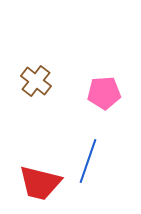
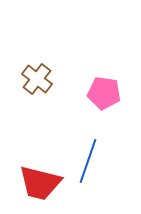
brown cross: moved 1 px right, 2 px up
pink pentagon: rotated 12 degrees clockwise
